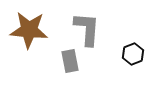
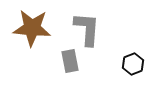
brown star: moved 3 px right, 2 px up
black hexagon: moved 10 px down
